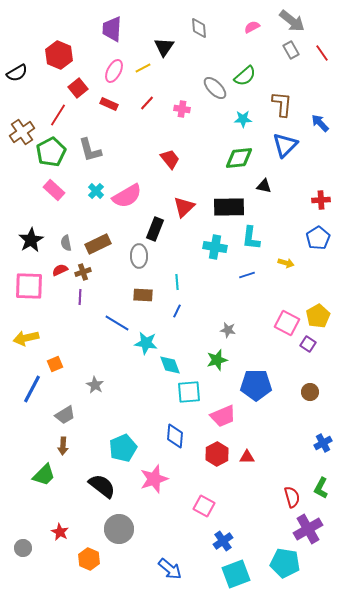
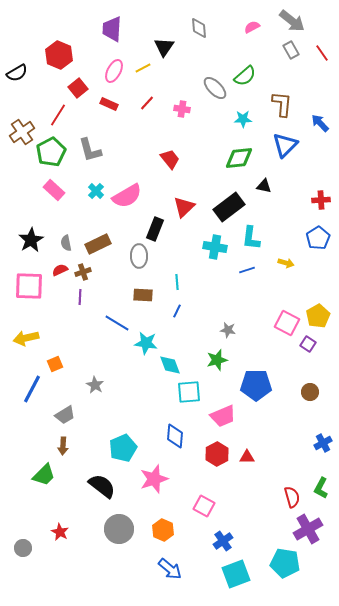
black rectangle at (229, 207): rotated 36 degrees counterclockwise
blue line at (247, 275): moved 5 px up
orange hexagon at (89, 559): moved 74 px right, 29 px up
